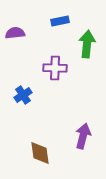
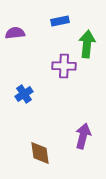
purple cross: moved 9 px right, 2 px up
blue cross: moved 1 px right, 1 px up
